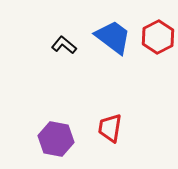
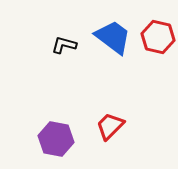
red hexagon: rotated 20 degrees counterclockwise
black L-shape: rotated 25 degrees counterclockwise
red trapezoid: moved 2 px up; rotated 36 degrees clockwise
